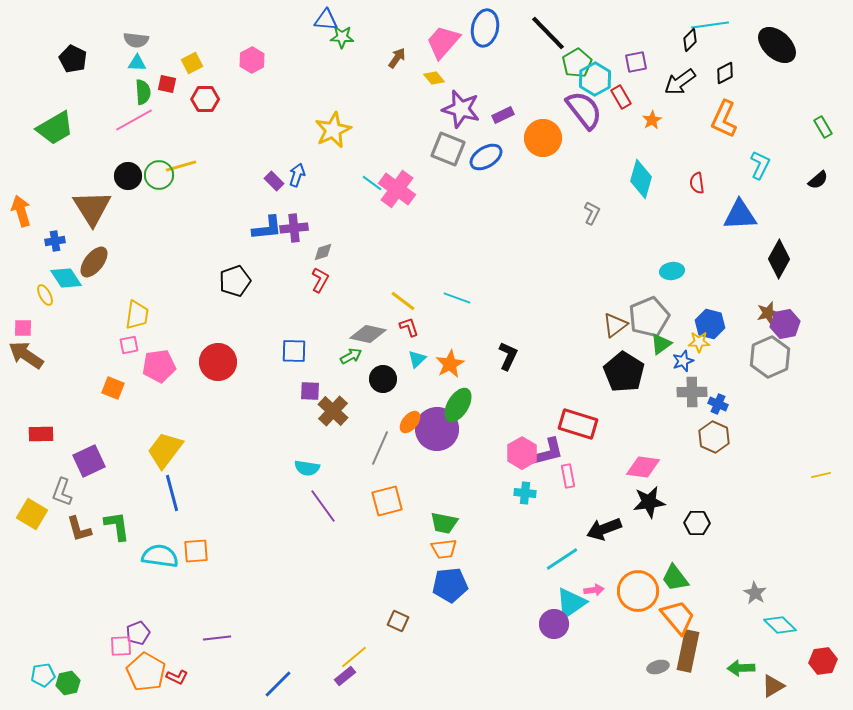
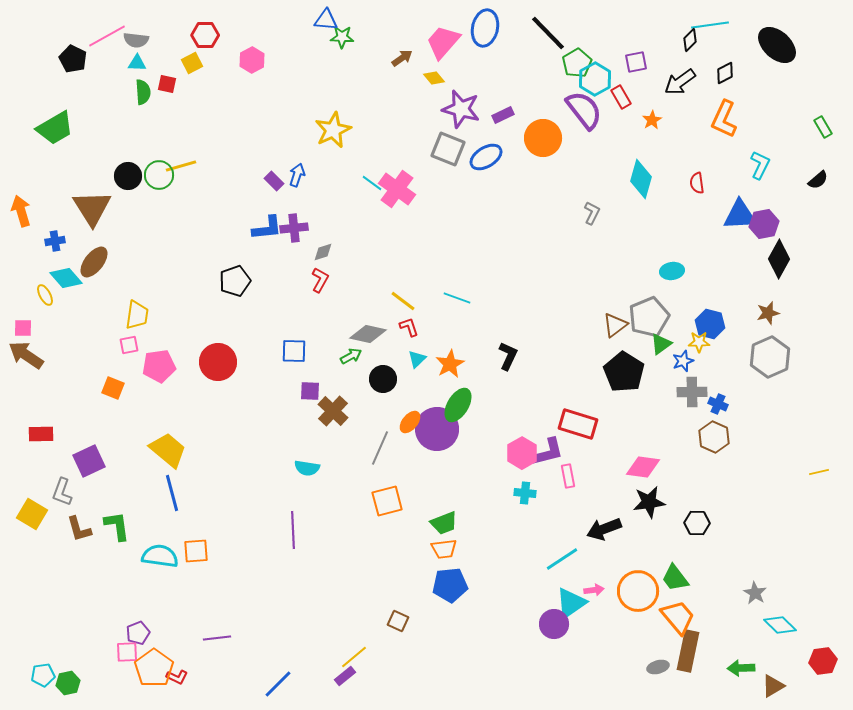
brown arrow at (397, 58): moved 5 px right; rotated 20 degrees clockwise
red hexagon at (205, 99): moved 64 px up
pink line at (134, 120): moved 27 px left, 84 px up
cyan diamond at (66, 278): rotated 8 degrees counterclockwise
purple hexagon at (785, 324): moved 21 px left, 100 px up
yellow trapezoid at (165, 450): moved 3 px right; rotated 93 degrees clockwise
yellow line at (821, 475): moved 2 px left, 3 px up
purple line at (323, 506): moved 30 px left, 24 px down; rotated 33 degrees clockwise
green trapezoid at (444, 523): rotated 32 degrees counterclockwise
pink square at (121, 646): moved 6 px right, 6 px down
orange pentagon at (146, 672): moved 8 px right, 4 px up; rotated 6 degrees clockwise
